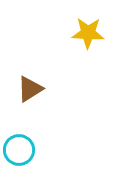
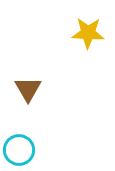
brown triangle: moved 2 px left; rotated 28 degrees counterclockwise
